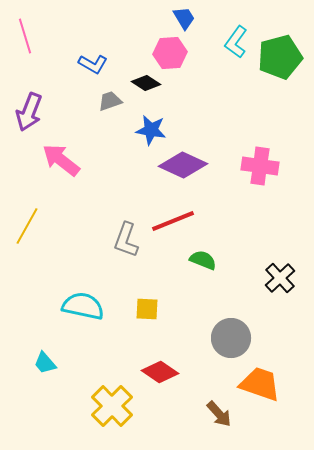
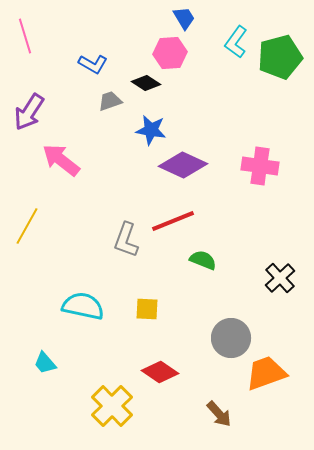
purple arrow: rotated 12 degrees clockwise
orange trapezoid: moved 6 px right, 11 px up; rotated 39 degrees counterclockwise
